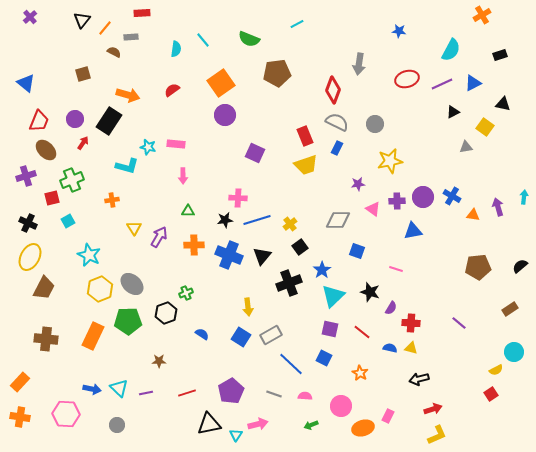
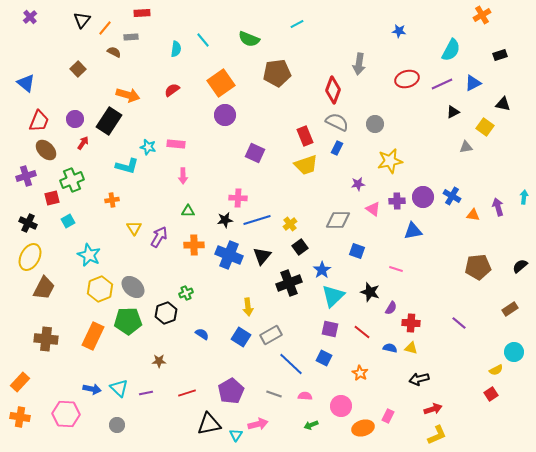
brown square at (83, 74): moved 5 px left, 5 px up; rotated 28 degrees counterclockwise
gray ellipse at (132, 284): moved 1 px right, 3 px down
